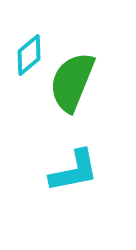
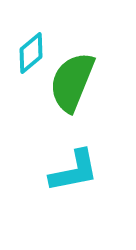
cyan diamond: moved 2 px right, 2 px up
